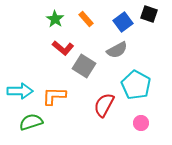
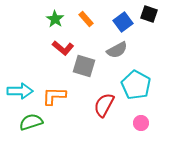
gray square: rotated 15 degrees counterclockwise
